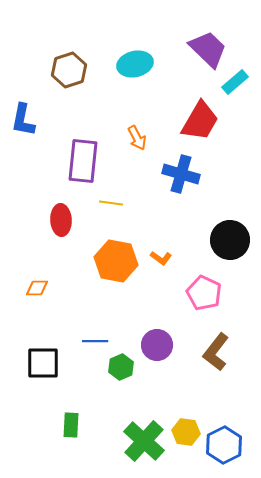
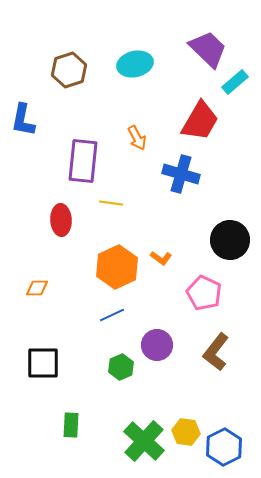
orange hexagon: moved 1 px right, 6 px down; rotated 24 degrees clockwise
blue line: moved 17 px right, 26 px up; rotated 25 degrees counterclockwise
blue hexagon: moved 2 px down
